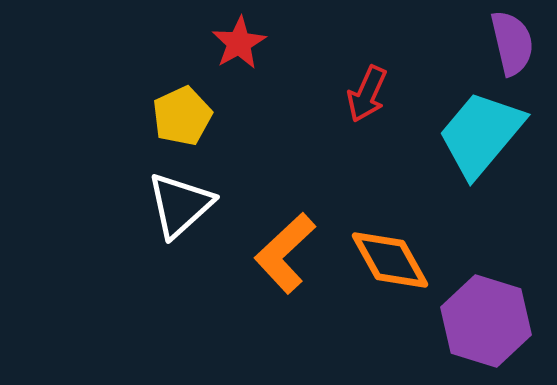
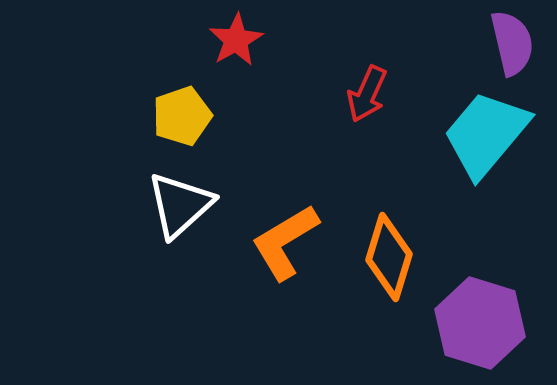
red star: moved 3 px left, 3 px up
yellow pentagon: rotated 6 degrees clockwise
cyan trapezoid: moved 5 px right
orange L-shape: moved 11 px up; rotated 12 degrees clockwise
orange diamond: moved 1 px left, 3 px up; rotated 46 degrees clockwise
purple hexagon: moved 6 px left, 2 px down
